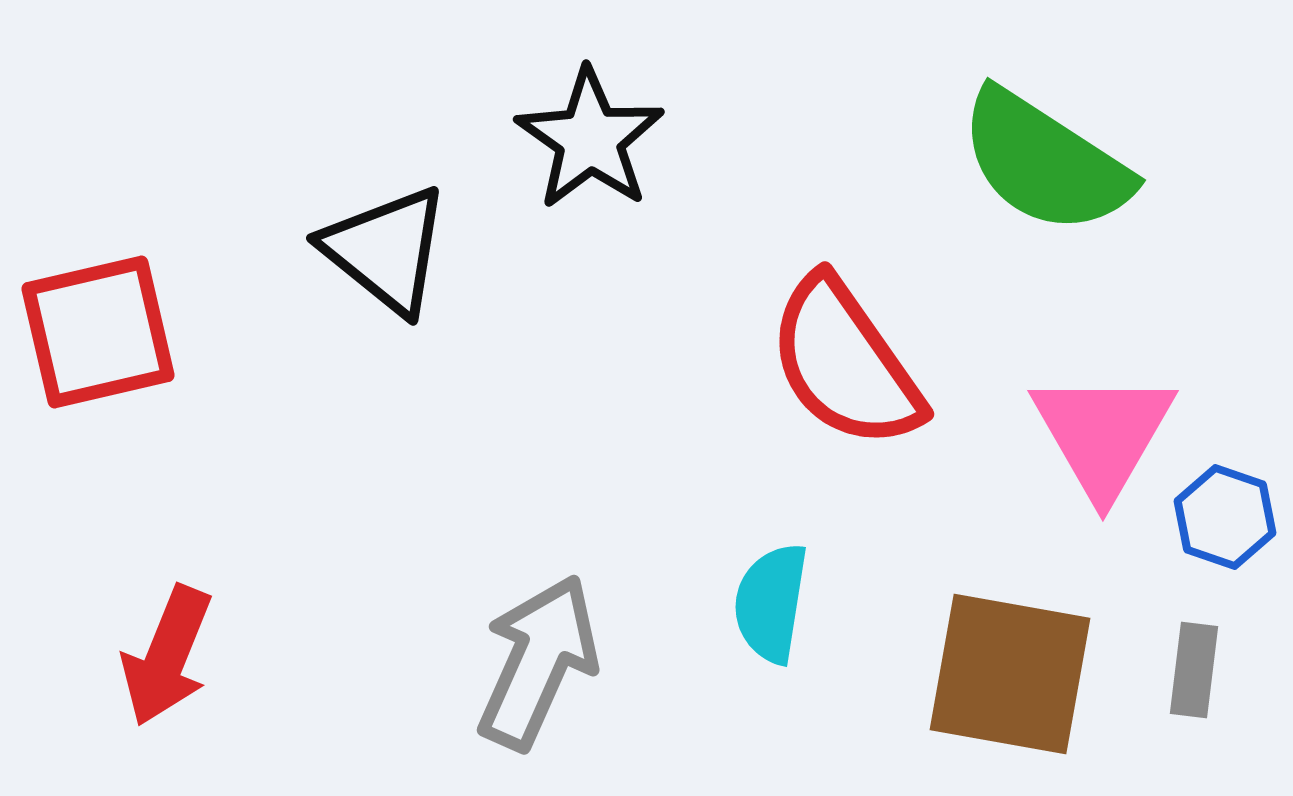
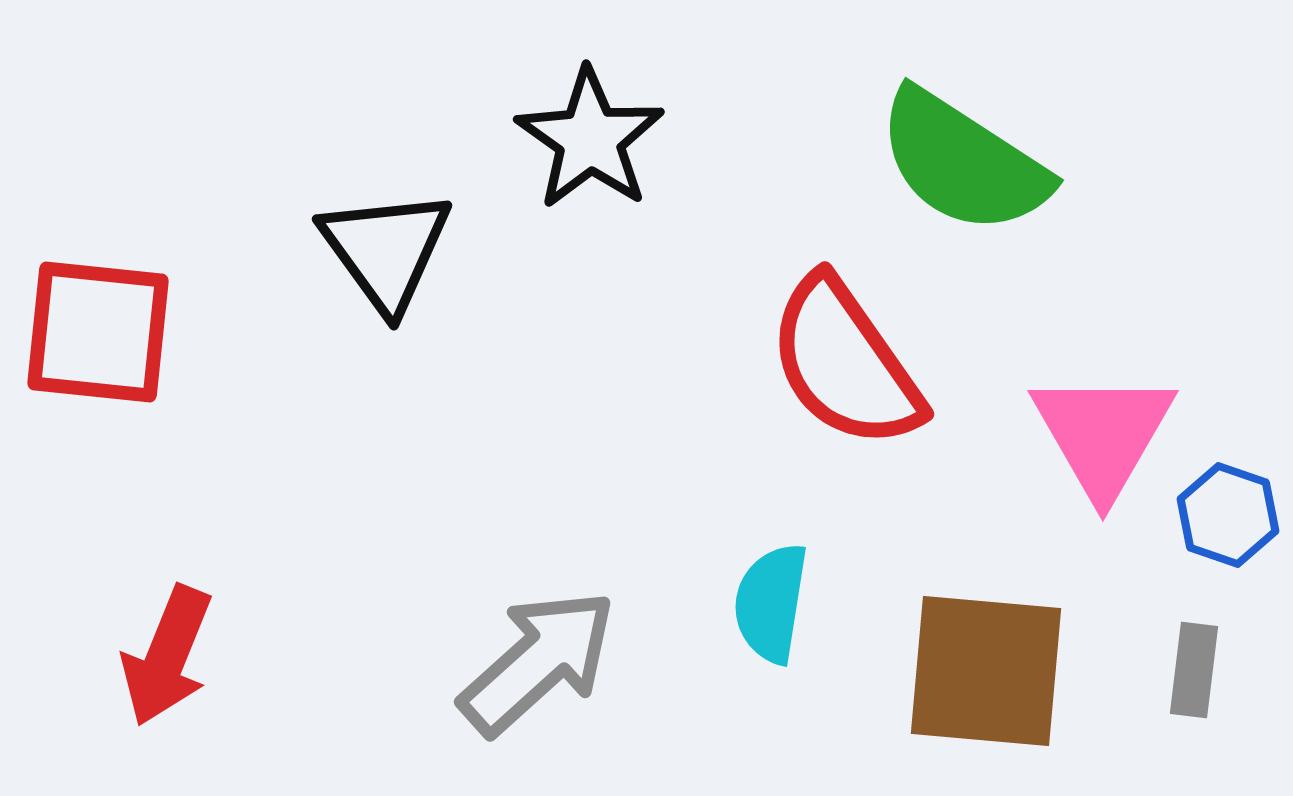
green semicircle: moved 82 px left
black triangle: rotated 15 degrees clockwise
red square: rotated 19 degrees clockwise
blue hexagon: moved 3 px right, 2 px up
gray arrow: rotated 24 degrees clockwise
brown square: moved 24 px left, 3 px up; rotated 5 degrees counterclockwise
